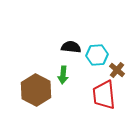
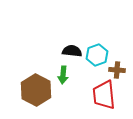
black semicircle: moved 1 px right, 4 px down
cyan hexagon: rotated 15 degrees counterclockwise
brown cross: rotated 35 degrees counterclockwise
